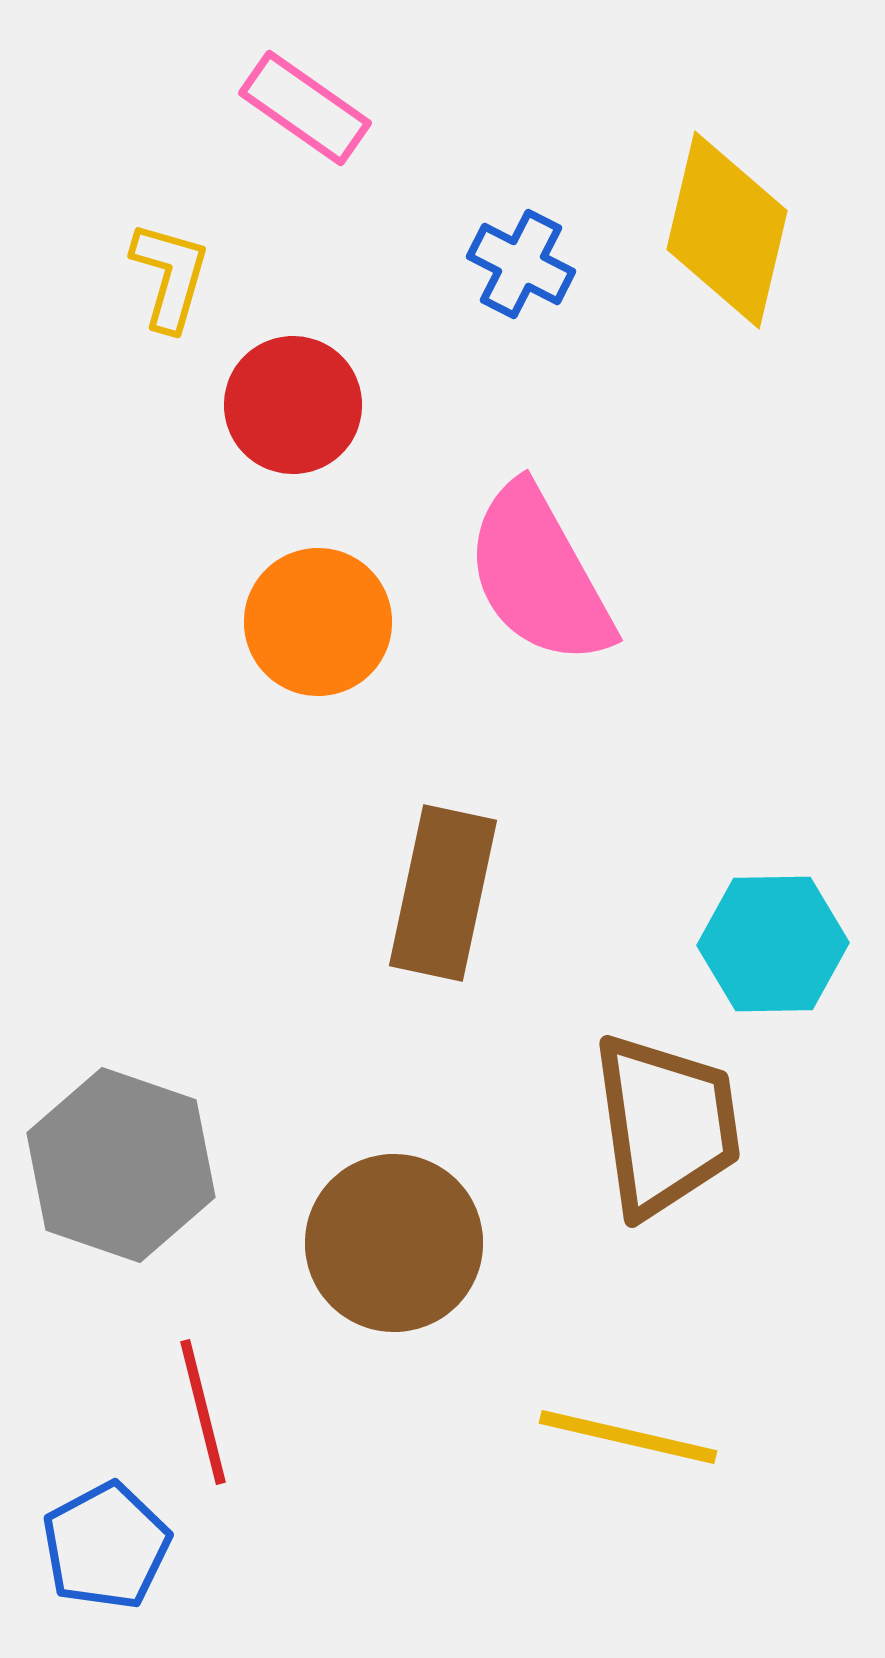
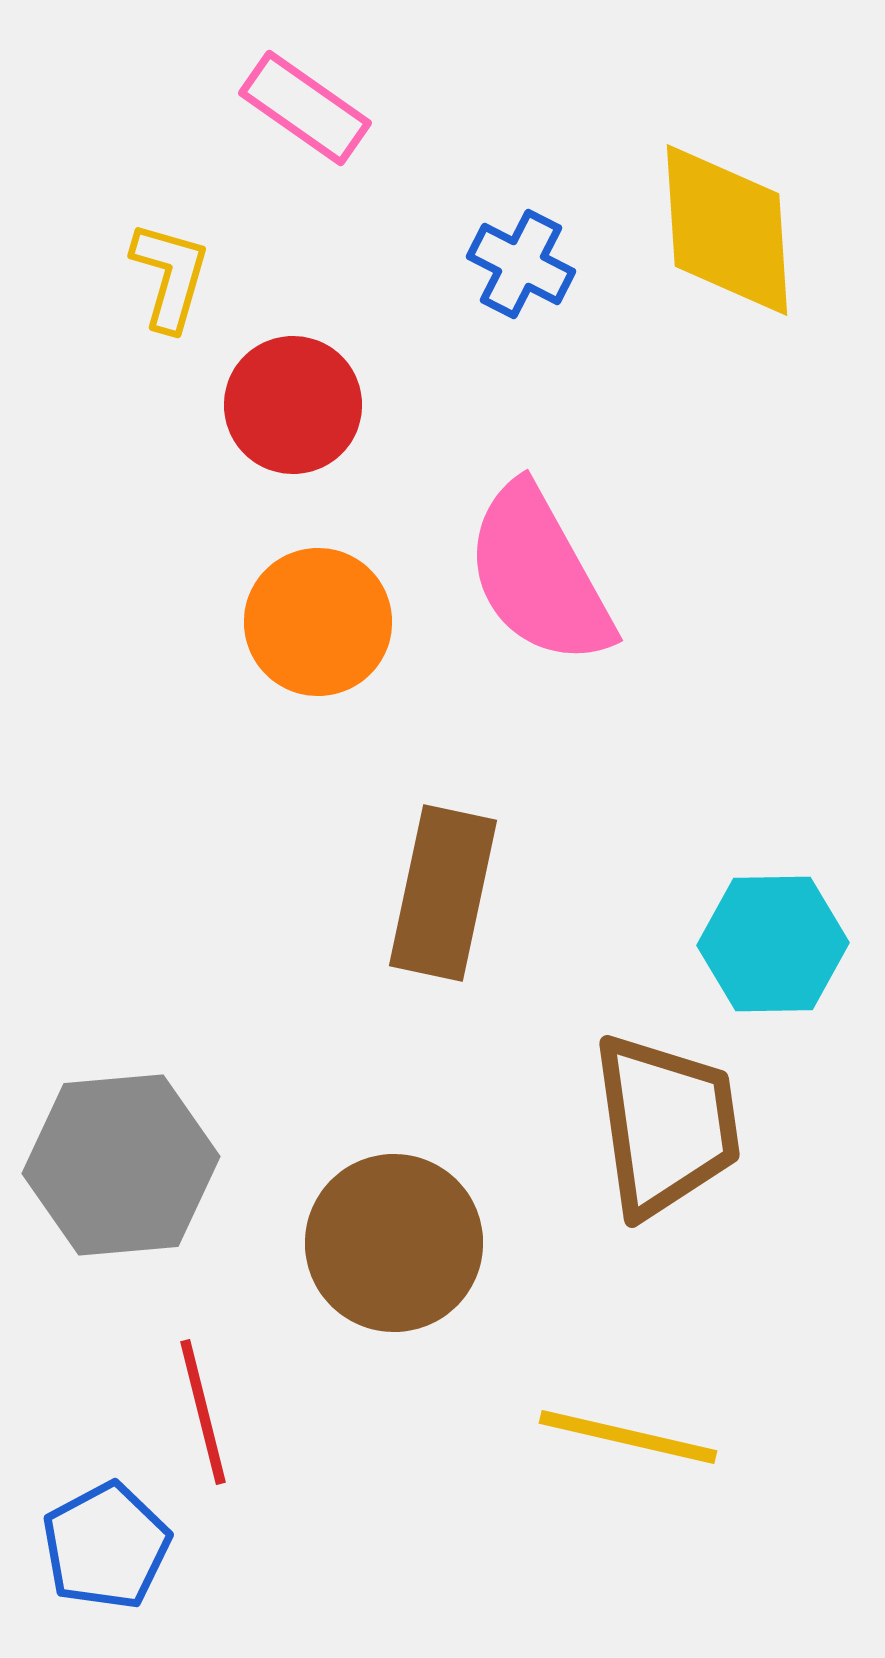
yellow diamond: rotated 17 degrees counterclockwise
gray hexagon: rotated 24 degrees counterclockwise
